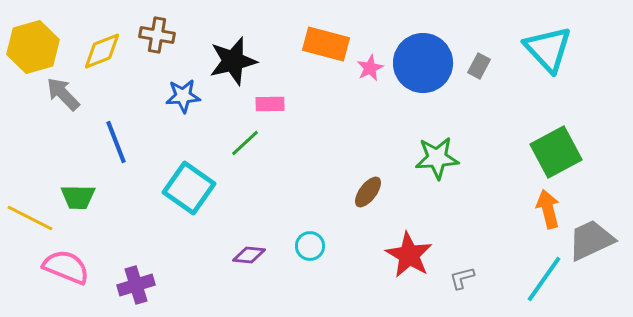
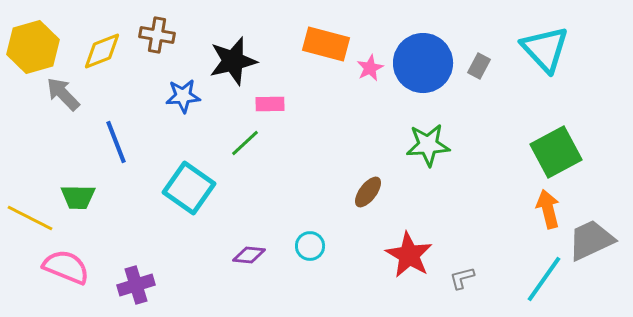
cyan triangle: moved 3 px left
green star: moved 9 px left, 13 px up
